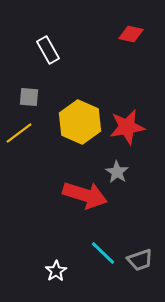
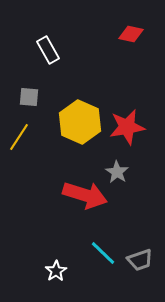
yellow line: moved 4 px down; rotated 20 degrees counterclockwise
